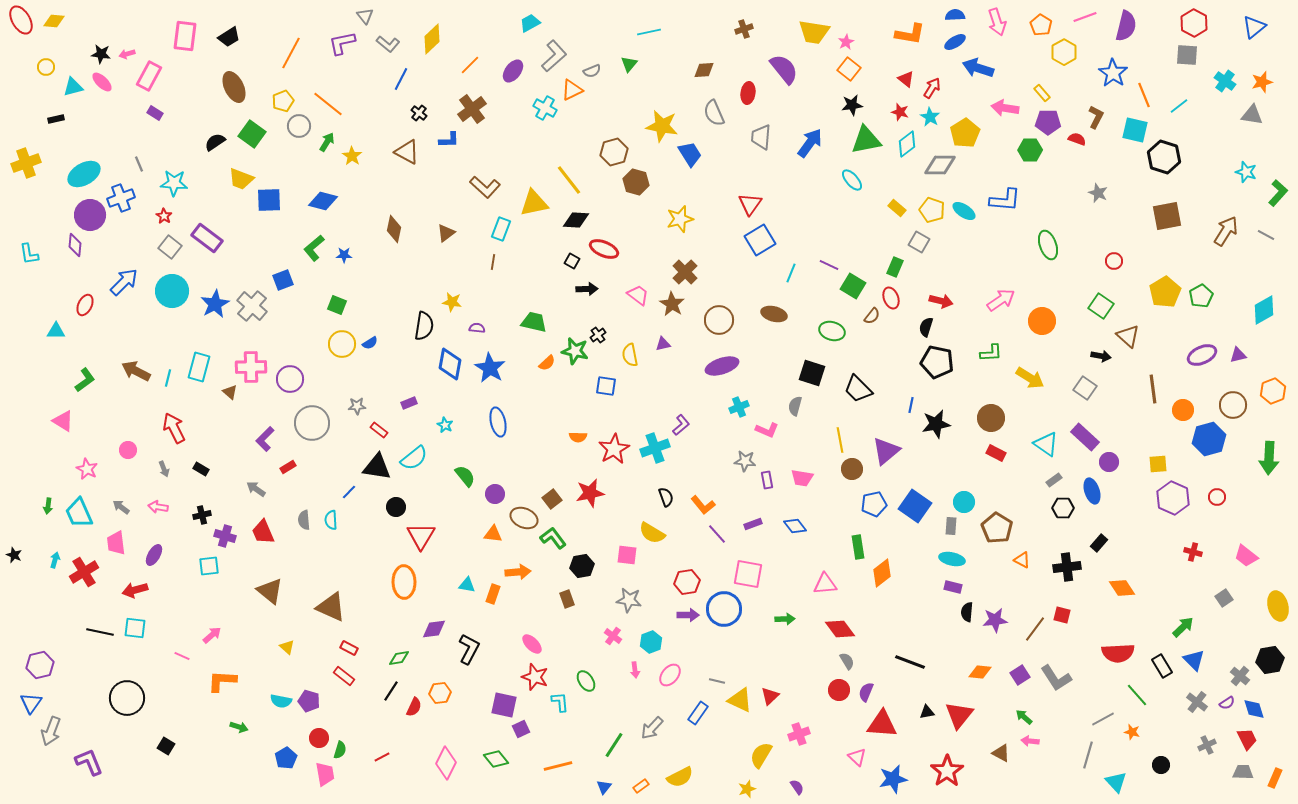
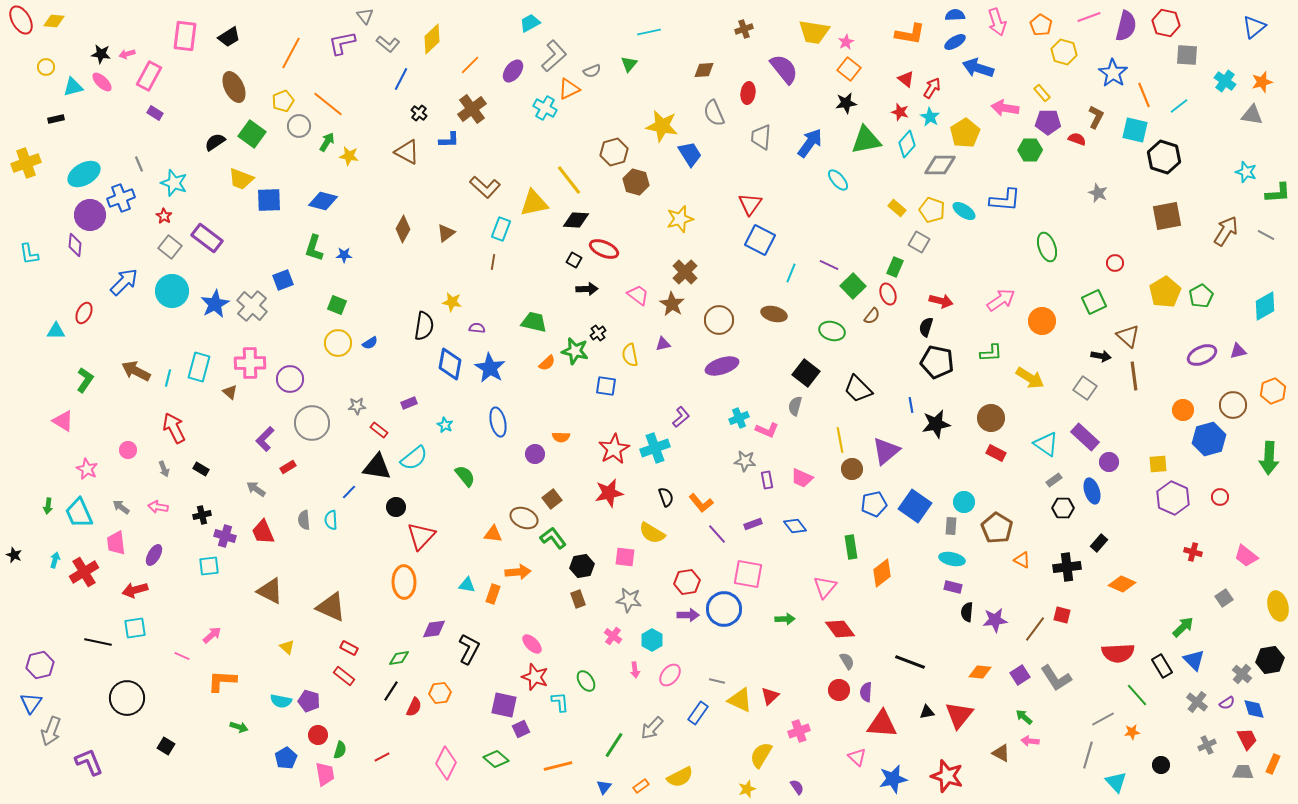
pink line at (1085, 17): moved 4 px right
red hexagon at (1194, 23): moved 28 px left; rotated 16 degrees counterclockwise
yellow hexagon at (1064, 52): rotated 15 degrees counterclockwise
orange triangle at (572, 90): moved 3 px left, 1 px up
black star at (852, 105): moved 6 px left, 2 px up
cyan diamond at (907, 144): rotated 12 degrees counterclockwise
yellow star at (352, 156): moved 3 px left; rotated 24 degrees counterclockwise
cyan ellipse at (852, 180): moved 14 px left
cyan star at (174, 183): rotated 16 degrees clockwise
green L-shape at (1278, 193): rotated 44 degrees clockwise
brown diamond at (394, 229): moved 9 px right; rotated 16 degrees clockwise
blue square at (760, 240): rotated 32 degrees counterclockwise
green ellipse at (1048, 245): moved 1 px left, 2 px down
green L-shape at (314, 248): rotated 32 degrees counterclockwise
black square at (572, 261): moved 2 px right, 1 px up
red circle at (1114, 261): moved 1 px right, 2 px down
green square at (853, 286): rotated 15 degrees clockwise
red ellipse at (891, 298): moved 3 px left, 4 px up
red ellipse at (85, 305): moved 1 px left, 8 px down
green square at (1101, 306): moved 7 px left, 4 px up; rotated 30 degrees clockwise
cyan diamond at (1264, 310): moved 1 px right, 4 px up
black cross at (598, 335): moved 2 px up
yellow circle at (342, 344): moved 4 px left, 1 px up
purple triangle at (1238, 355): moved 4 px up
pink cross at (251, 367): moved 1 px left, 4 px up
black square at (812, 373): moved 6 px left; rotated 20 degrees clockwise
green L-shape at (85, 380): rotated 20 degrees counterclockwise
brown line at (1153, 389): moved 19 px left, 13 px up
blue line at (911, 405): rotated 21 degrees counterclockwise
cyan cross at (739, 407): moved 11 px down
purple L-shape at (681, 425): moved 8 px up
orange semicircle at (578, 437): moved 17 px left
pink trapezoid at (802, 478): rotated 15 degrees clockwise
red star at (590, 493): moved 19 px right
purple circle at (495, 494): moved 40 px right, 40 px up
red circle at (1217, 497): moved 3 px right
orange L-shape at (703, 505): moved 2 px left, 2 px up
red triangle at (421, 536): rotated 12 degrees clockwise
green rectangle at (858, 547): moved 7 px left
pink square at (627, 555): moved 2 px left, 2 px down
pink triangle at (825, 584): moved 3 px down; rotated 45 degrees counterclockwise
orange diamond at (1122, 588): moved 4 px up; rotated 32 degrees counterclockwise
brown triangle at (270, 591): rotated 12 degrees counterclockwise
brown rectangle at (567, 599): moved 11 px right
cyan square at (135, 628): rotated 15 degrees counterclockwise
black line at (100, 632): moved 2 px left, 10 px down
cyan hexagon at (651, 642): moved 1 px right, 2 px up; rotated 10 degrees counterclockwise
gray cross at (1240, 676): moved 2 px right, 2 px up
purple semicircle at (866, 692): rotated 18 degrees counterclockwise
orange star at (1132, 732): rotated 21 degrees counterclockwise
pink cross at (799, 734): moved 3 px up
red circle at (319, 738): moved 1 px left, 3 px up
green diamond at (496, 759): rotated 10 degrees counterclockwise
red star at (947, 771): moved 5 px down; rotated 20 degrees counterclockwise
orange rectangle at (1275, 778): moved 2 px left, 14 px up
